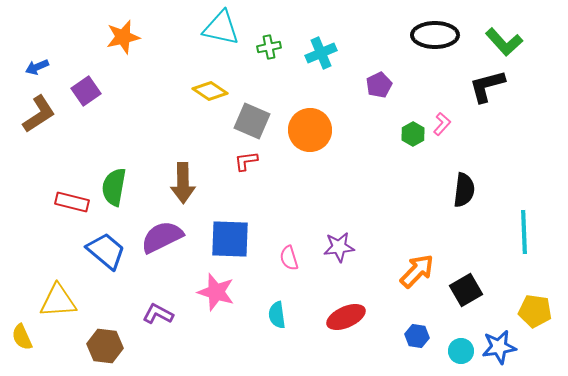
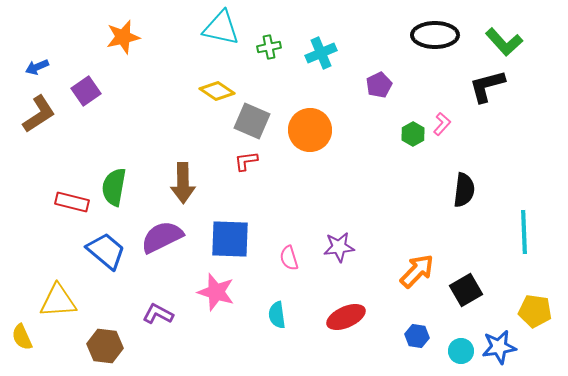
yellow diamond: moved 7 px right
